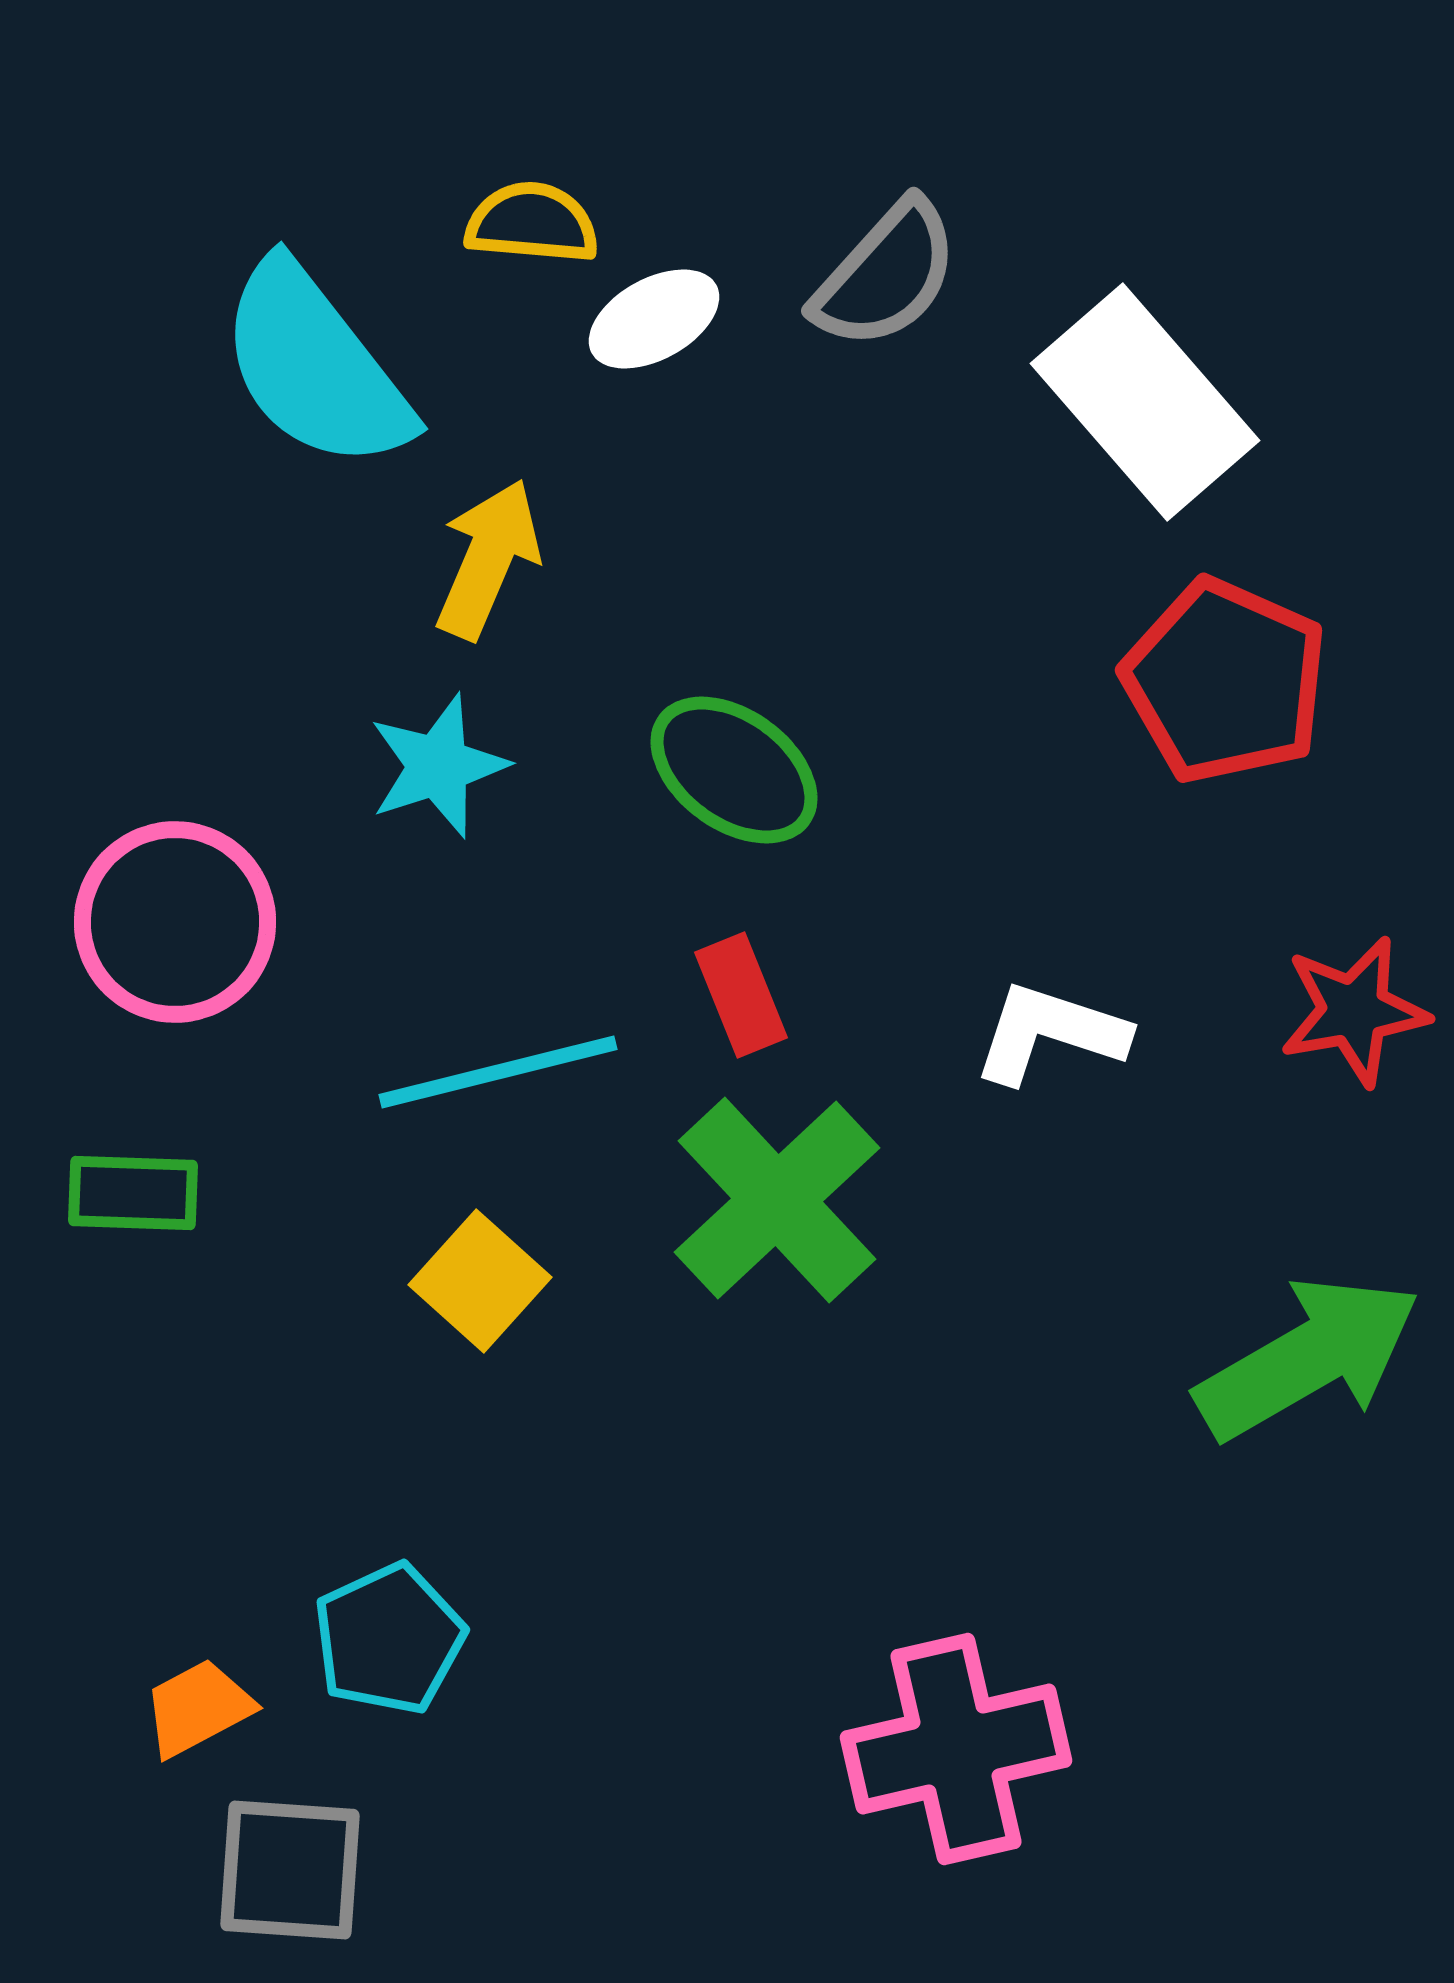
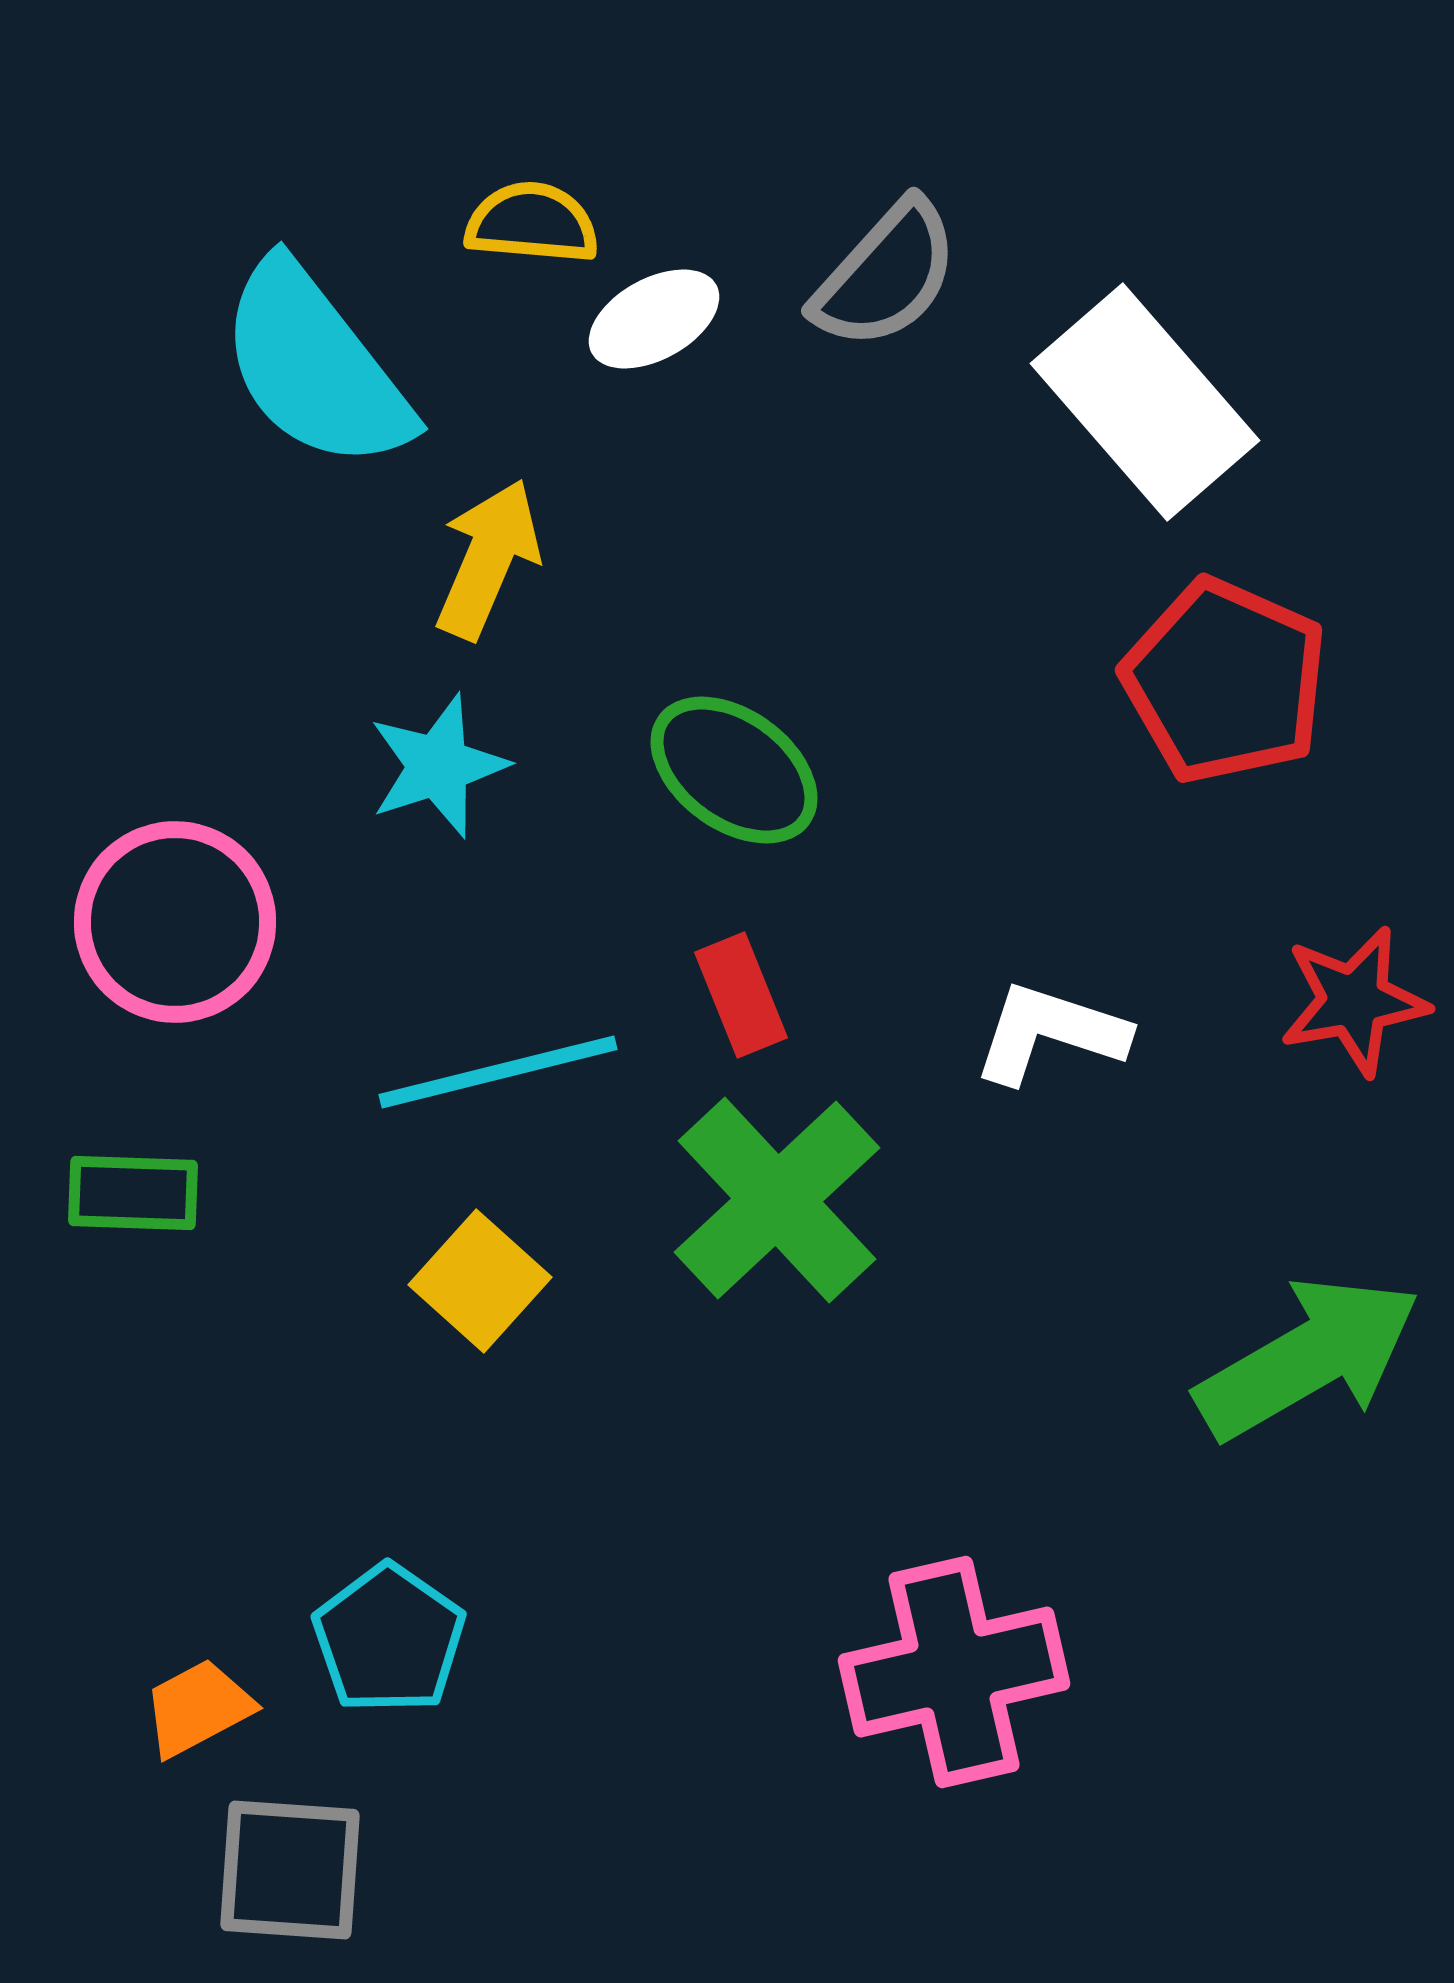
red star: moved 10 px up
cyan pentagon: rotated 12 degrees counterclockwise
pink cross: moved 2 px left, 77 px up
